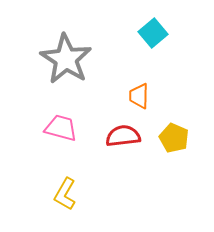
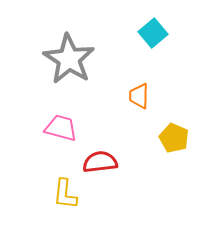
gray star: moved 3 px right
red semicircle: moved 23 px left, 26 px down
yellow L-shape: rotated 24 degrees counterclockwise
